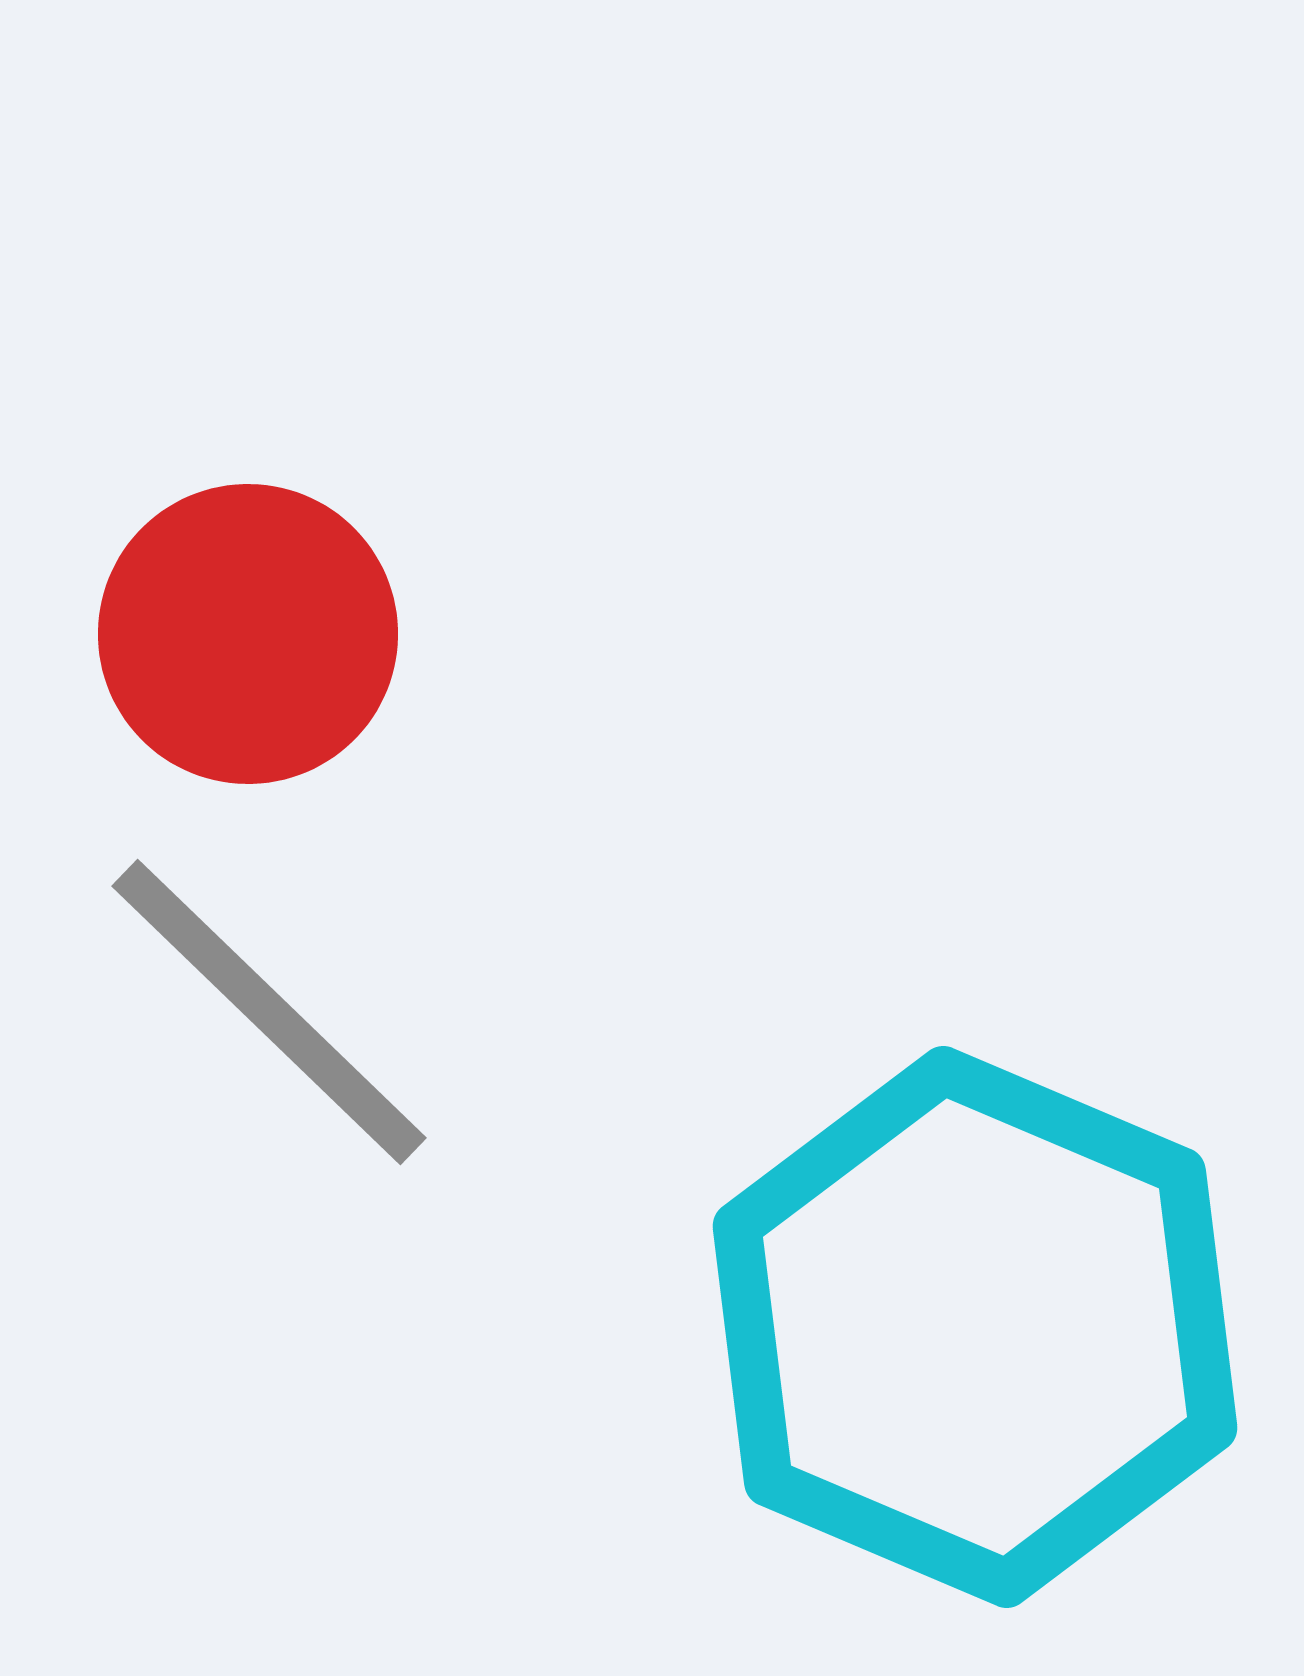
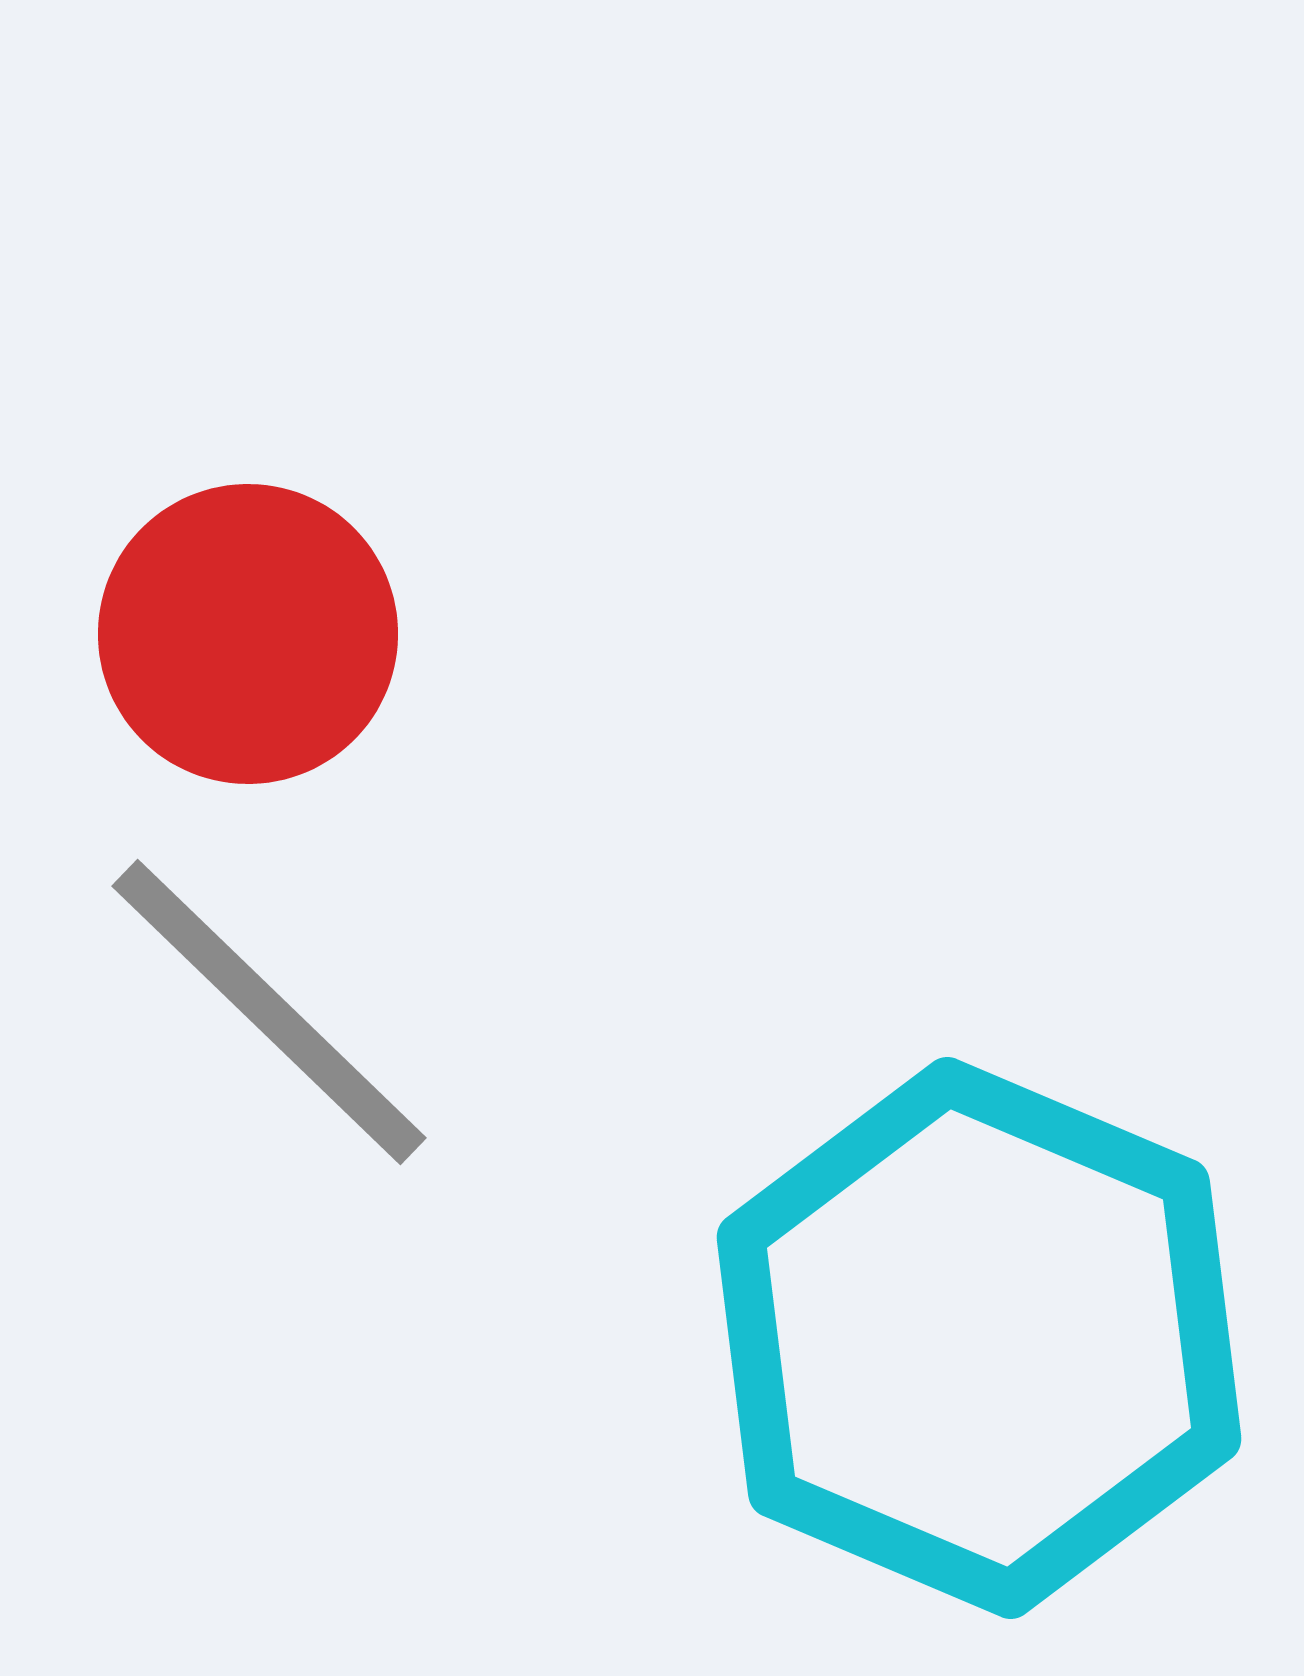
cyan hexagon: moved 4 px right, 11 px down
